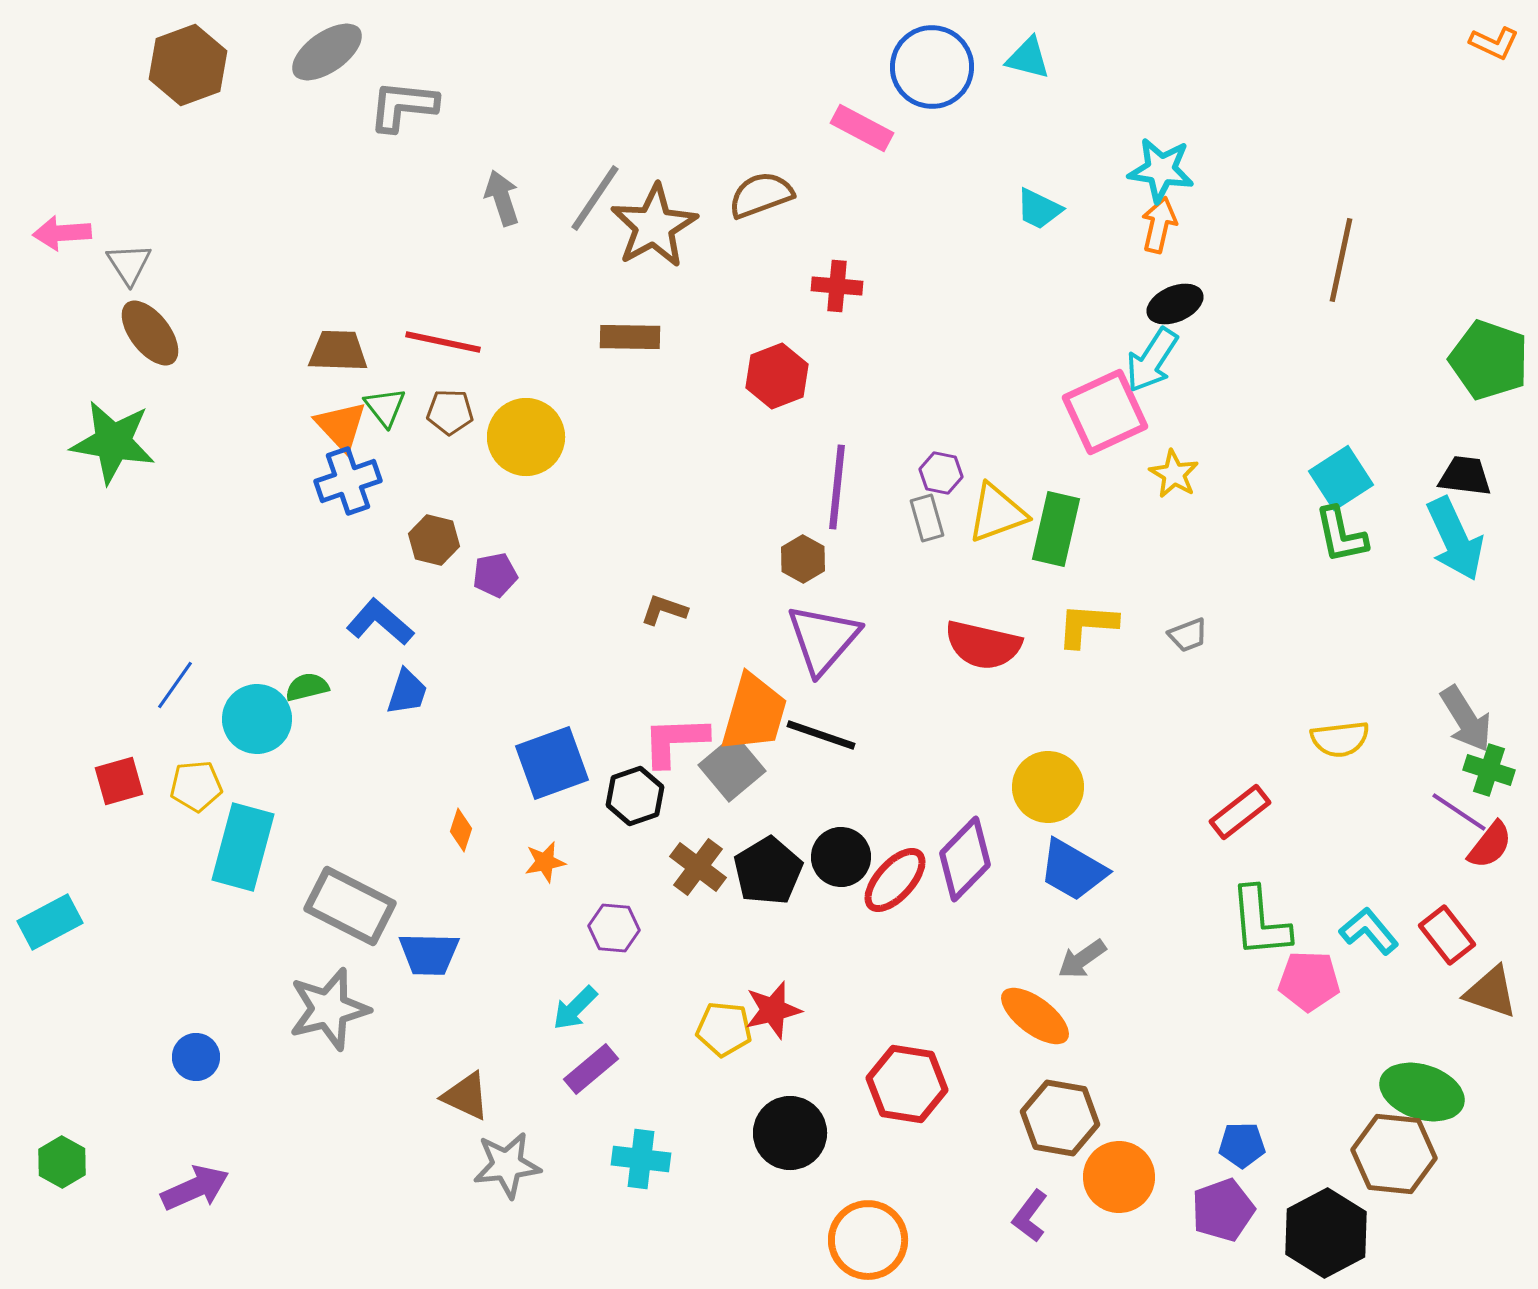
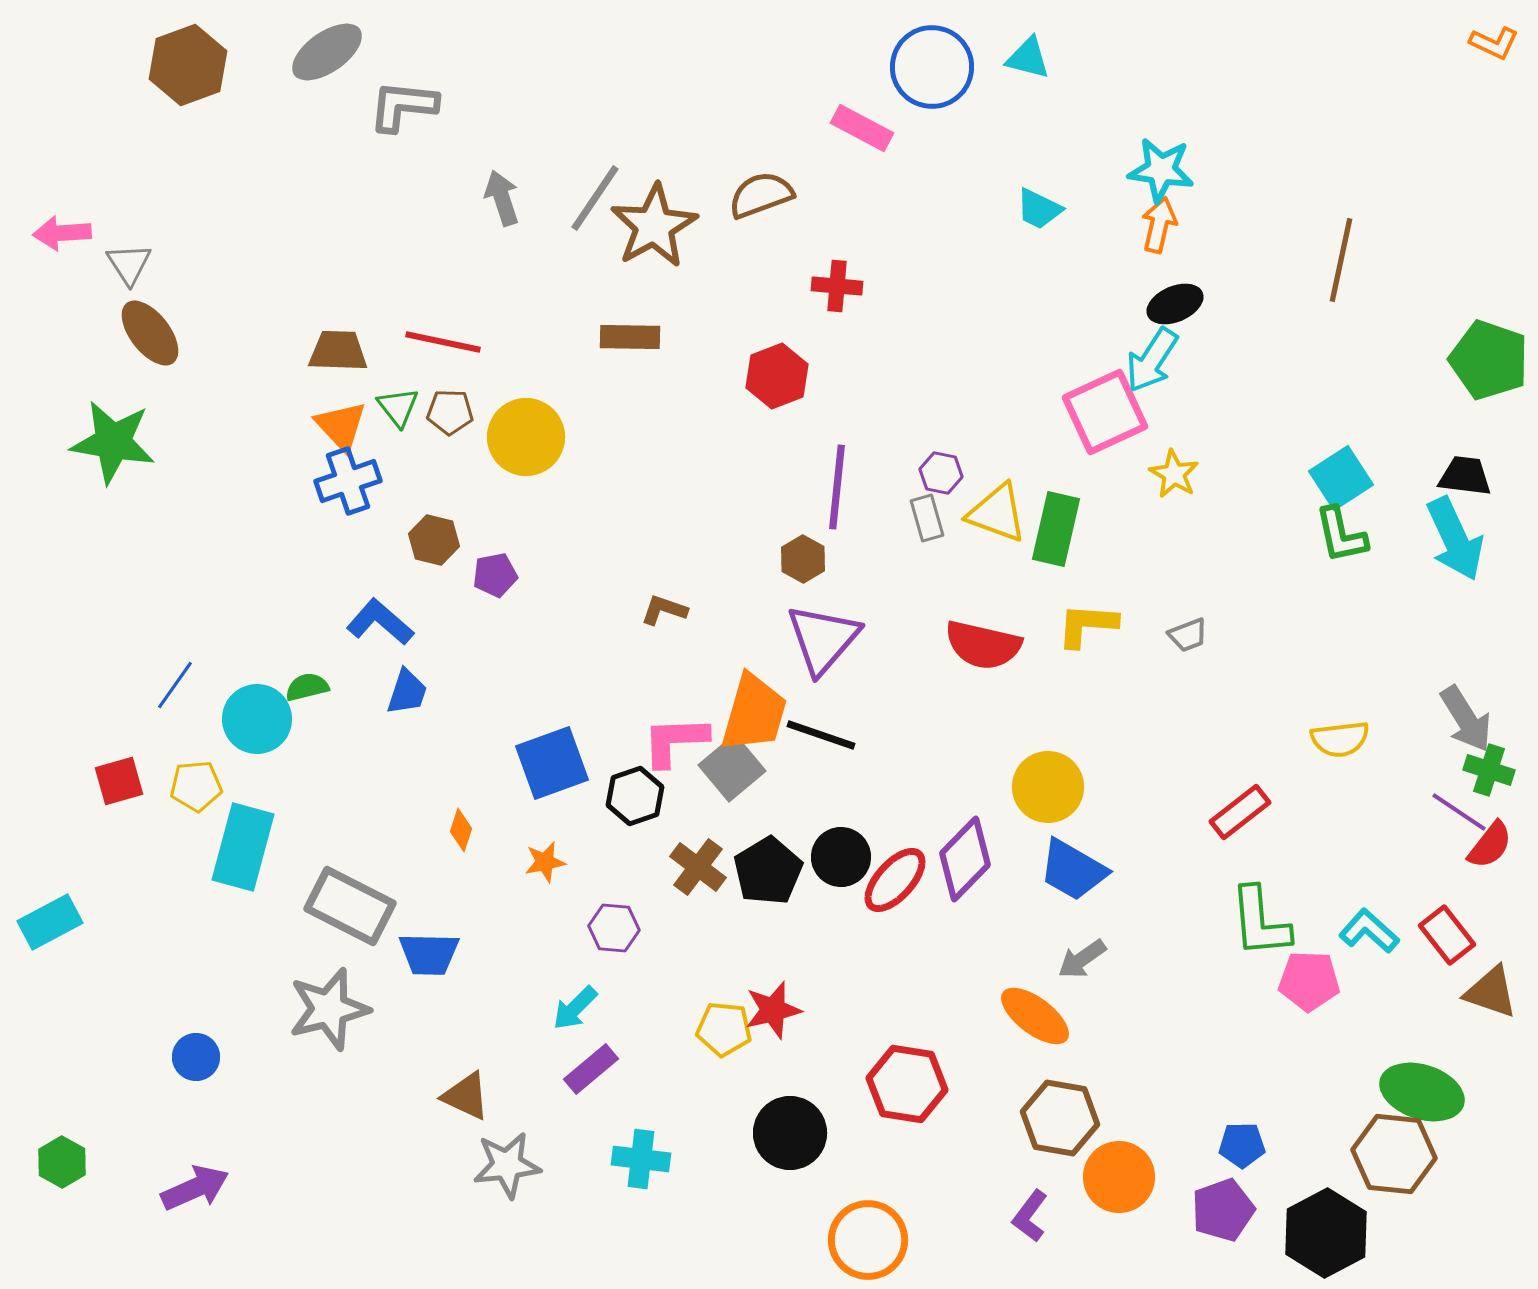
green triangle at (385, 407): moved 13 px right
yellow triangle at (997, 513): rotated 40 degrees clockwise
cyan L-shape at (1369, 931): rotated 8 degrees counterclockwise
